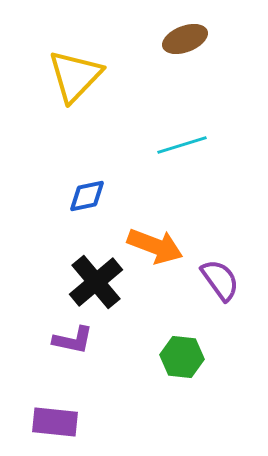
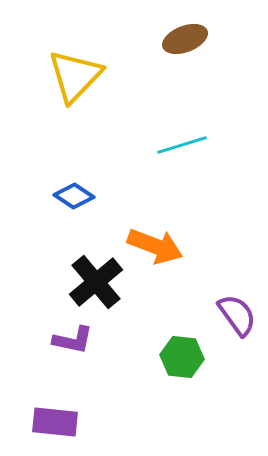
blue diamond: moved 13 px left; rotated 45 degrees clockwise
purple semicircle: moved 17 px right, 35 px down
